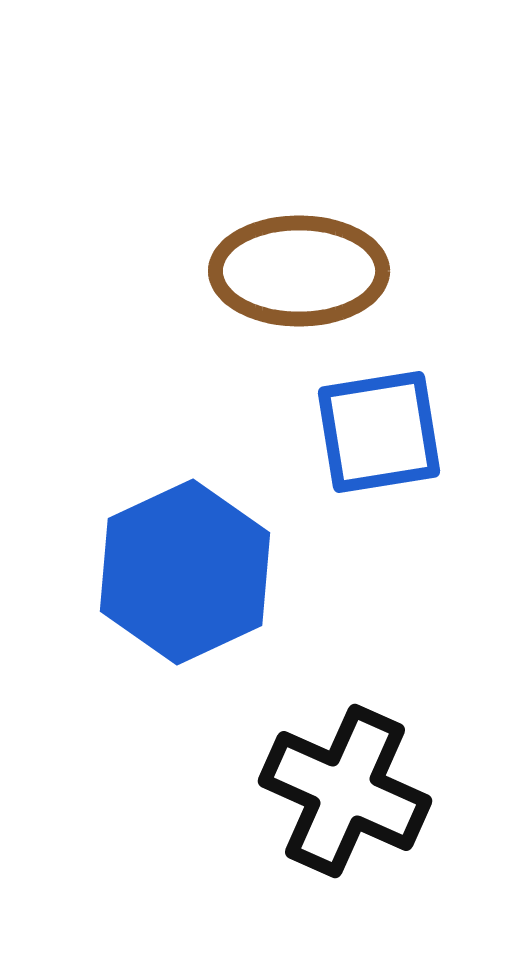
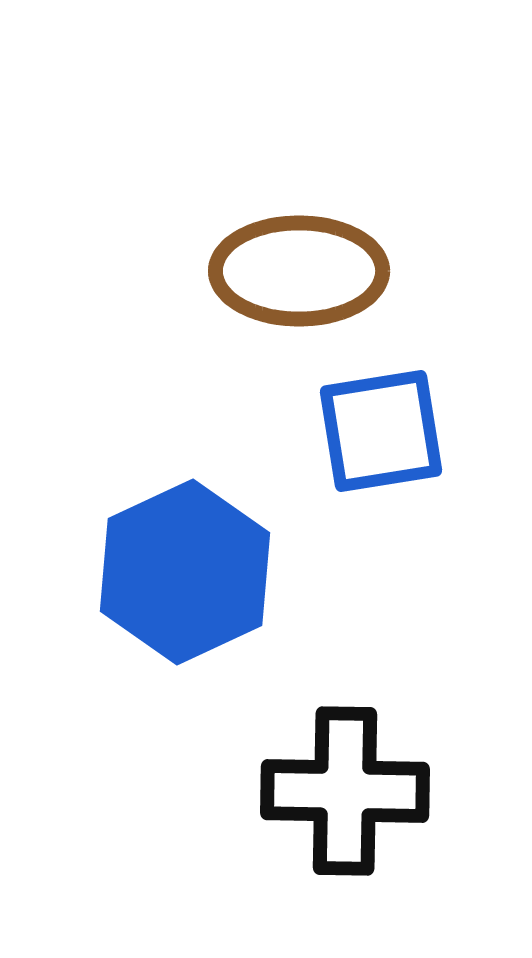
blue square: moved 2 px right, 1 px up
black cross: rotated 23 degrees counterclockwise
